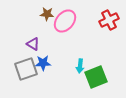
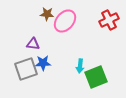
purple triangle: rotated 24 degrees counterclockwise
